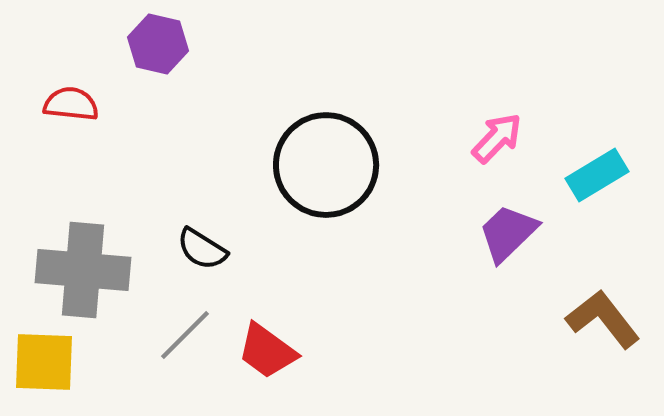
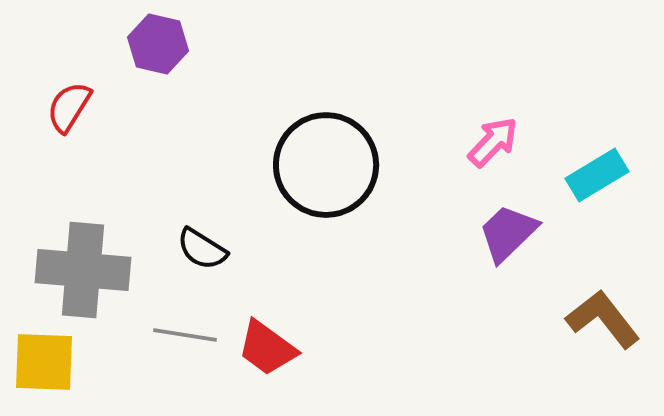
red semicircle: moved 2 px left, 3 px down; rotated 64 degrees counterclockwise
pink arrow: moved 4 px left, 4 px down
gray line: rotated 54 degrees clockwise
red trapezoid: moved 3 px up
